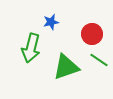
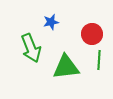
green arrow: rotated 36 degrees counterclockwise
green line: rotated 60 degrees clockwise
green triangle: rotated 12 degrees clockwise
